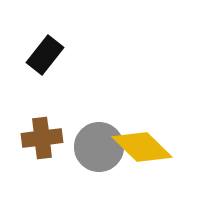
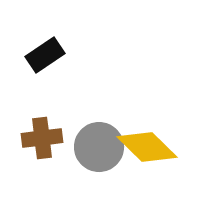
black rectangle: rotated 18 degrees clockwise
yellow diamond: moved 5 px right
